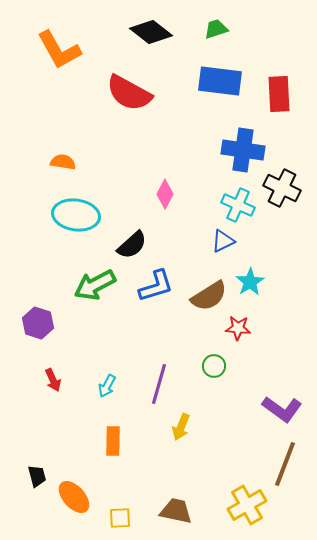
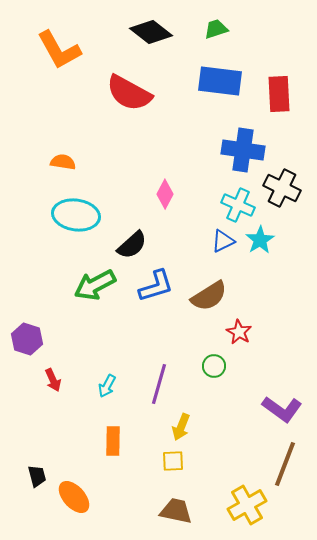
cyan star: moved 10 px right, 42 px up
purple hexagon: moved 11 px left, 16 px down
red star: moved 1 px right, 4 px down; rotated 25 degrees clockwise
yellow square: moved 53 px right, 57 px up
